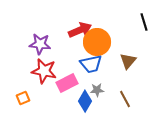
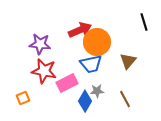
gray star: moved 1 px down
